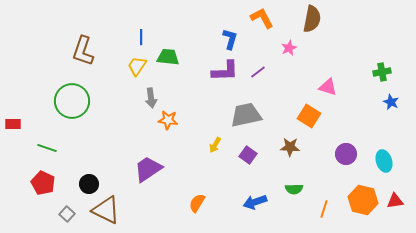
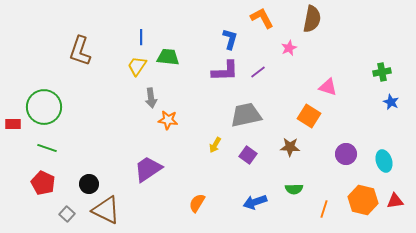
brown L-shape: moved 3 px left
green circle: moved 28 px left, 6 px down
